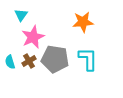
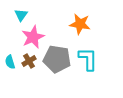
orange star: moved 3 px left, 2 px down; rotated 15 degrees clockwise
gray pentagon: moved 2 px right
